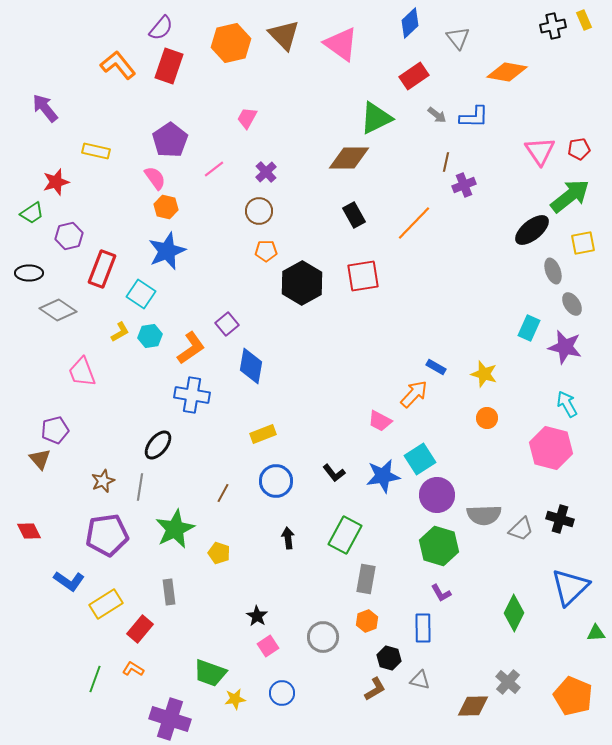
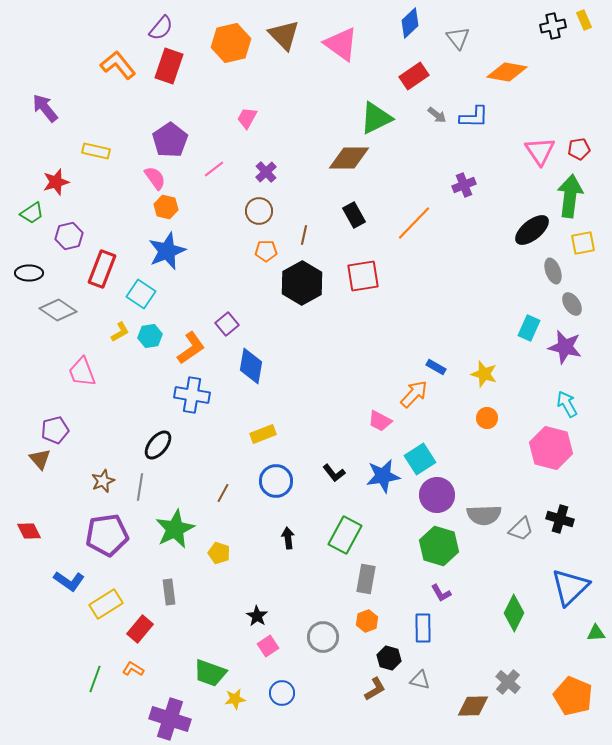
brown line at (446, 162): moved 142 px left, 73 px down
green arrow at (570, 196): rotated 45 degrees counterclockwise
